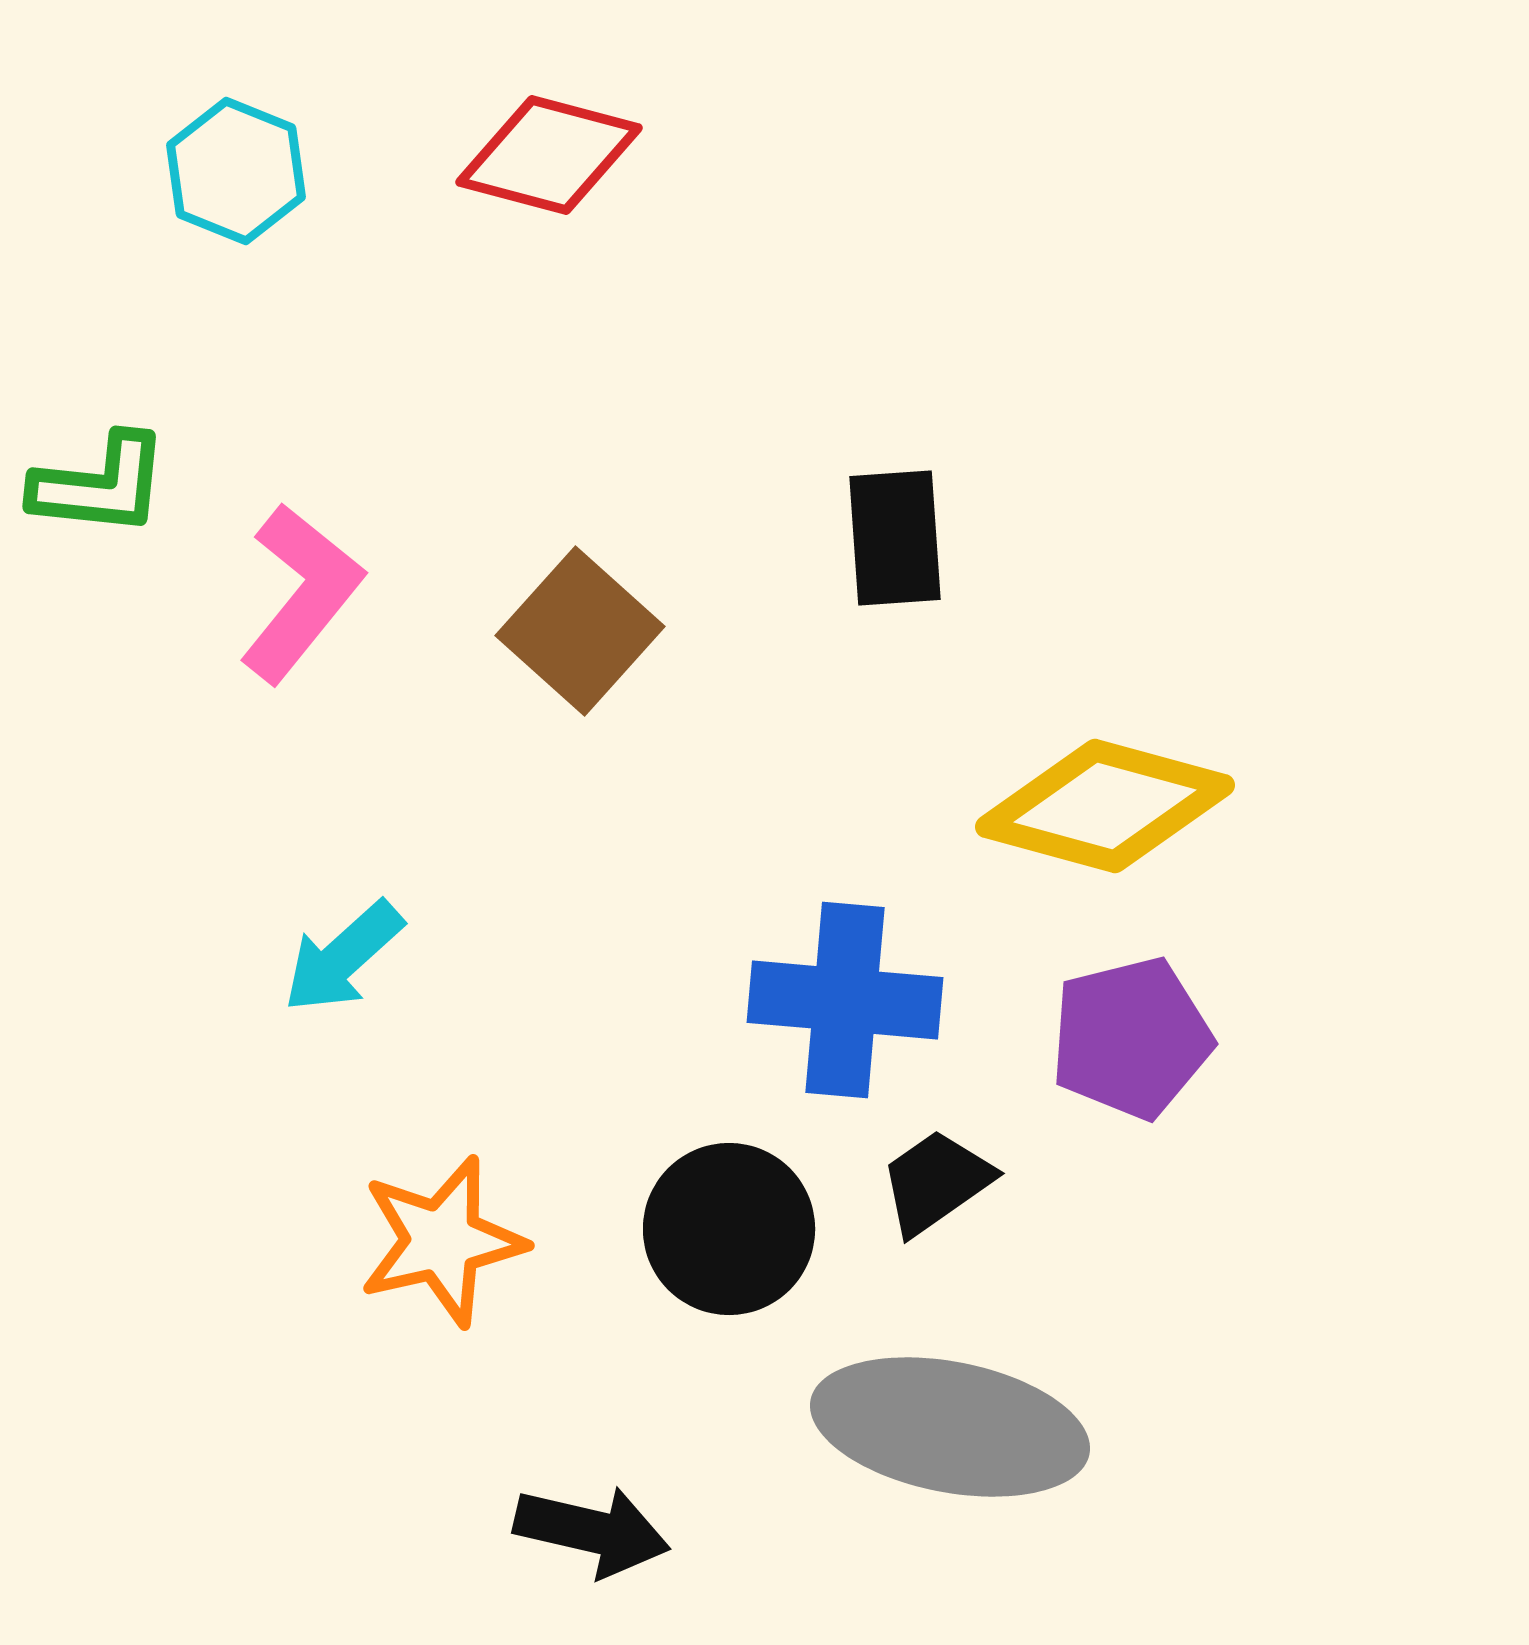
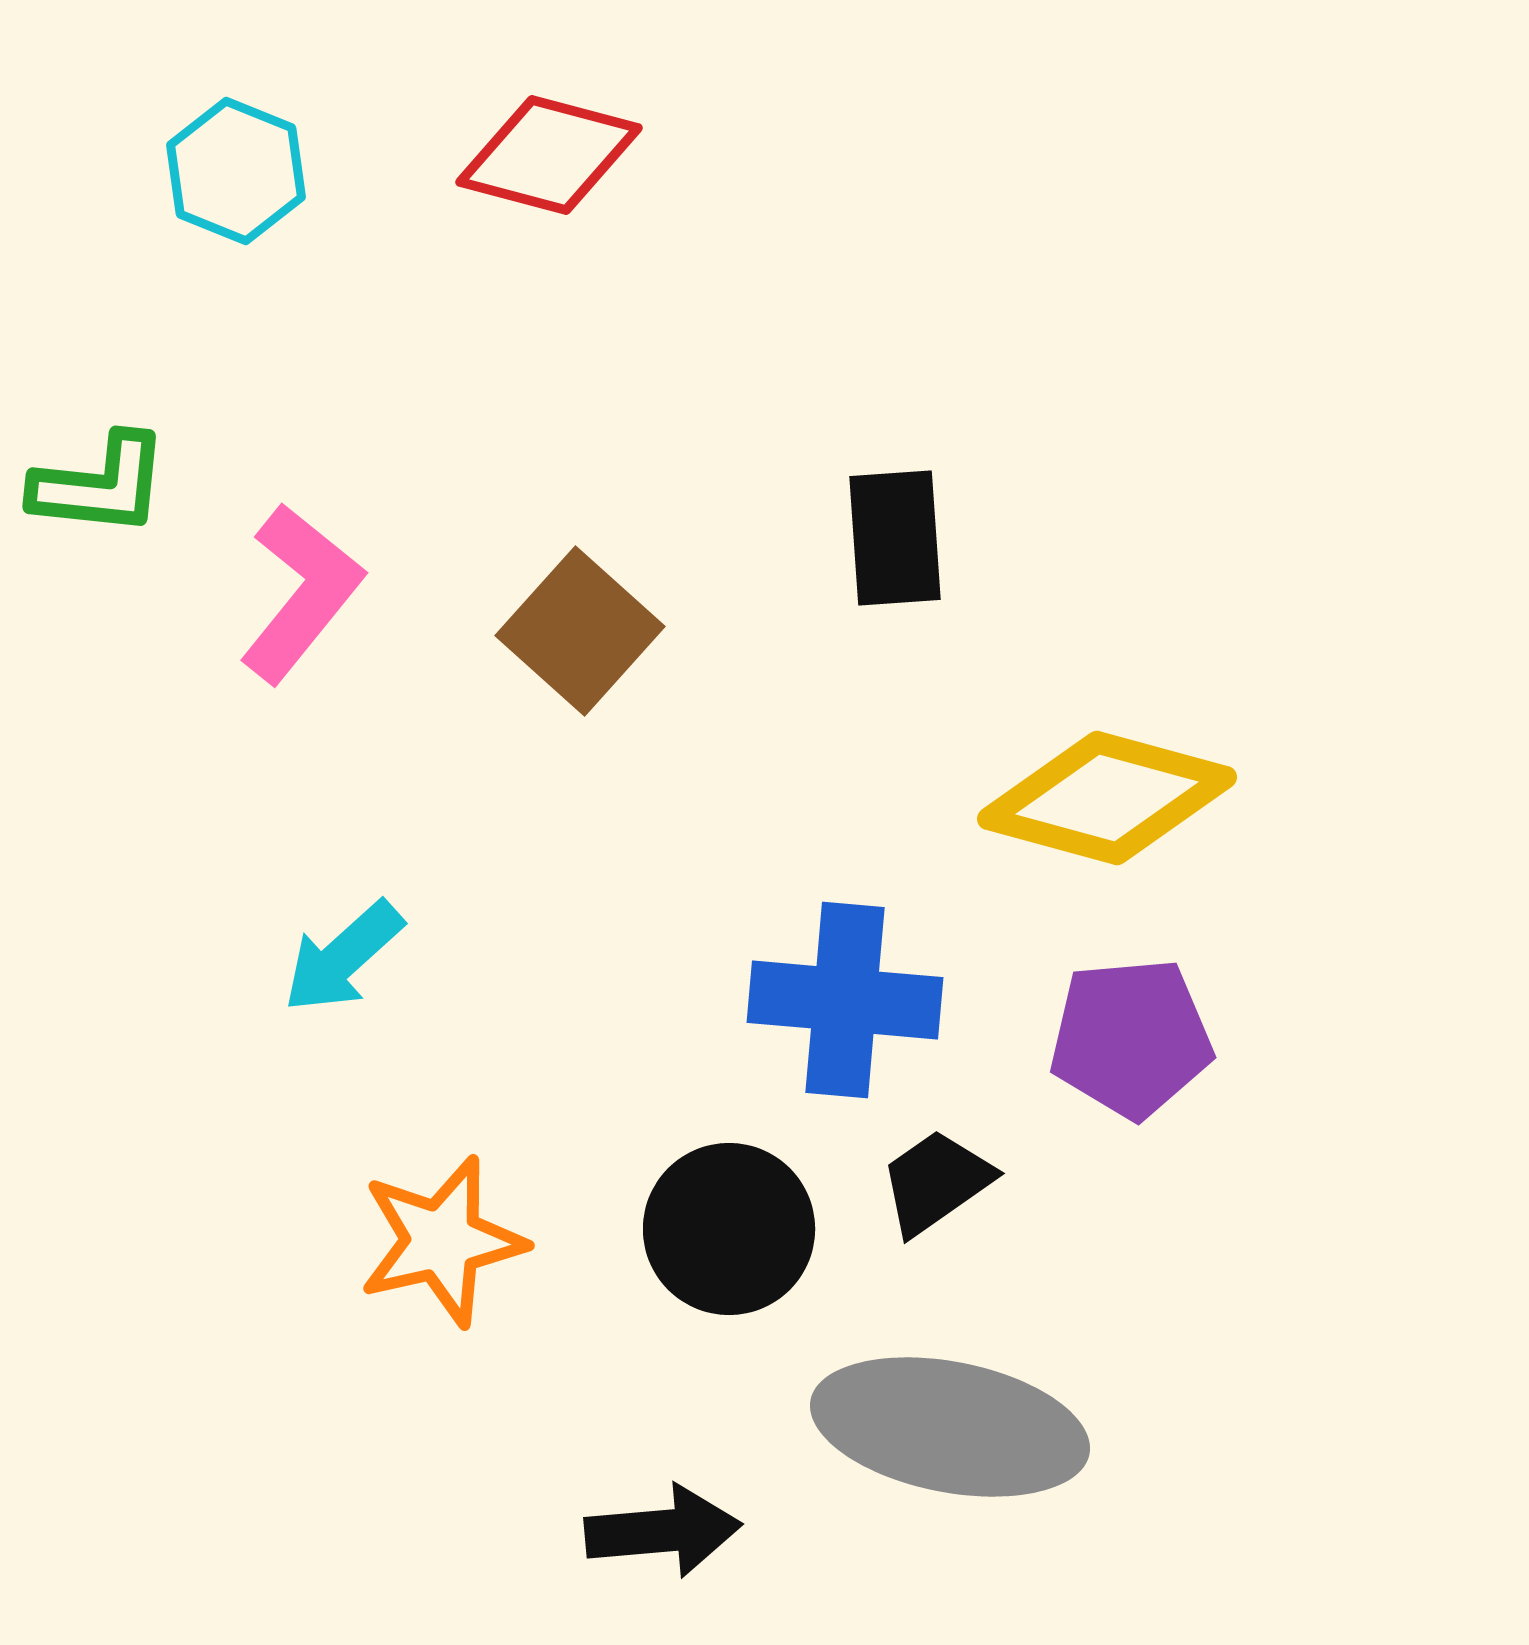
yellow diamond: moved 2 px right, 8 px up
purple pentagon: rotated 9 degrees clockwise
black arrow: moved 71 px right; rotated 18 degrees counterclockwise
